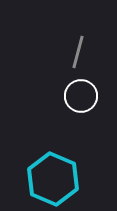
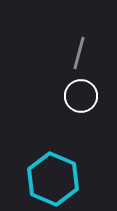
gray line: moved 1 px right, 1 px down
